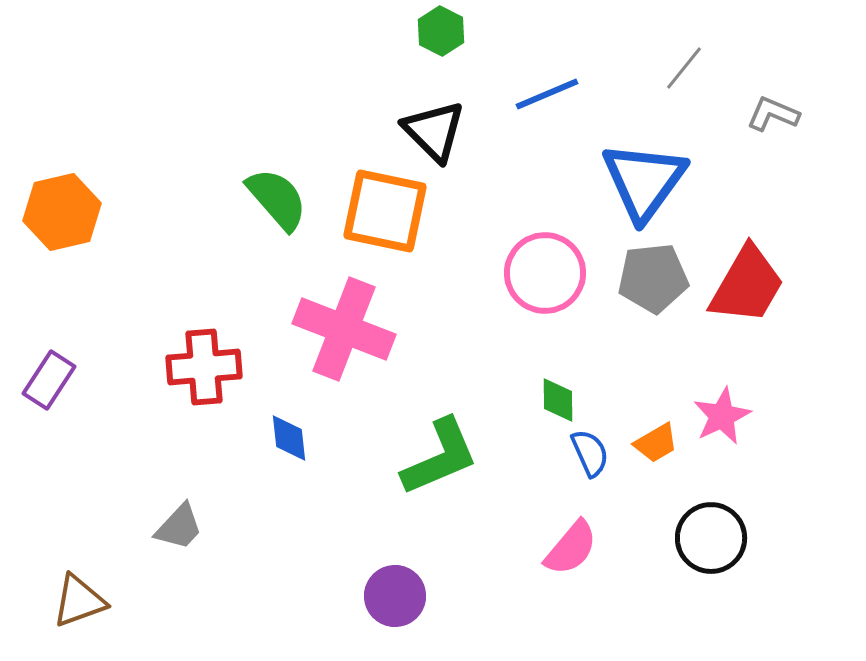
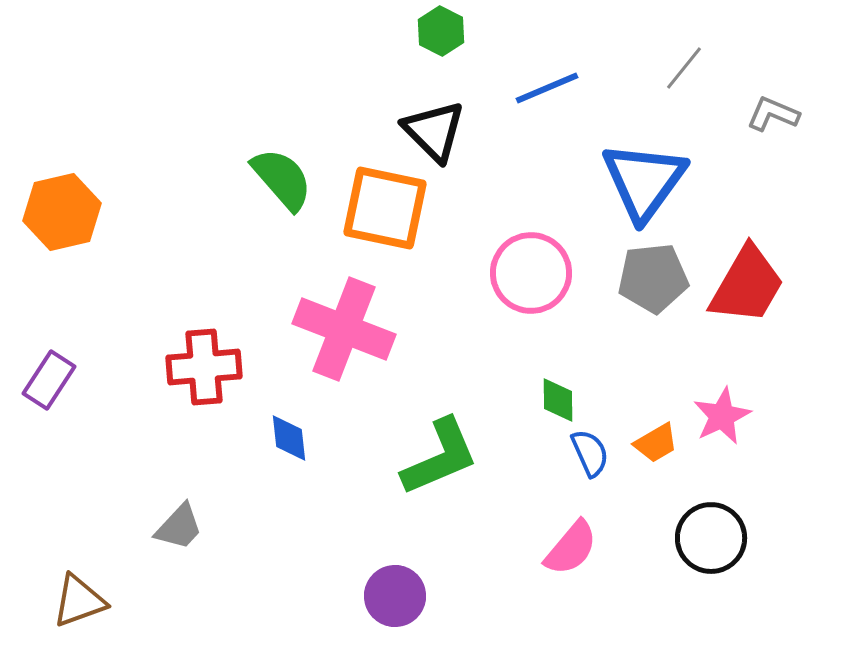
blue line: moved 6 px up
green semicircle: moved 5 px right, 20 px up
orange square: moved 3 px up
pink circle: moved 14 px left
